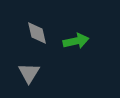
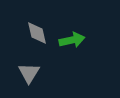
green arrow: moved 4 px left, 1 px up
